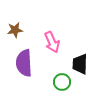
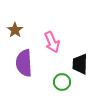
brown star: rotated 28 degrees counterclockwise
